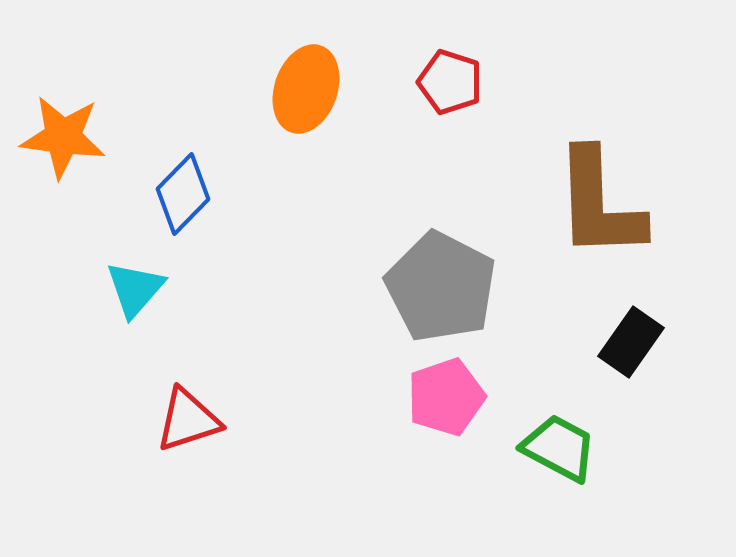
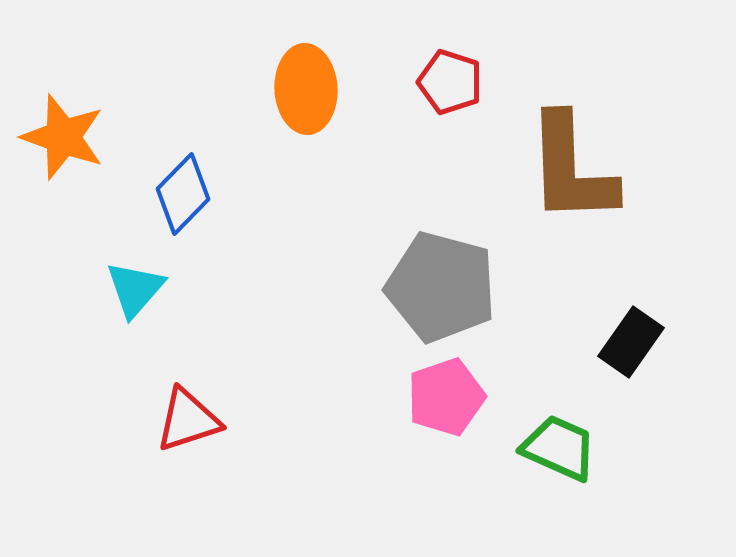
orange ellipse: rotated 22 degrees counterclockwise
orange star: rotated 12 degrees clockwise
brown L-shape: moved 28 px left, 35 px up
gray pentagon: rotated 12 degrees counterclockwise
green trapezoid: rotated 4 degrees counterclockwise
